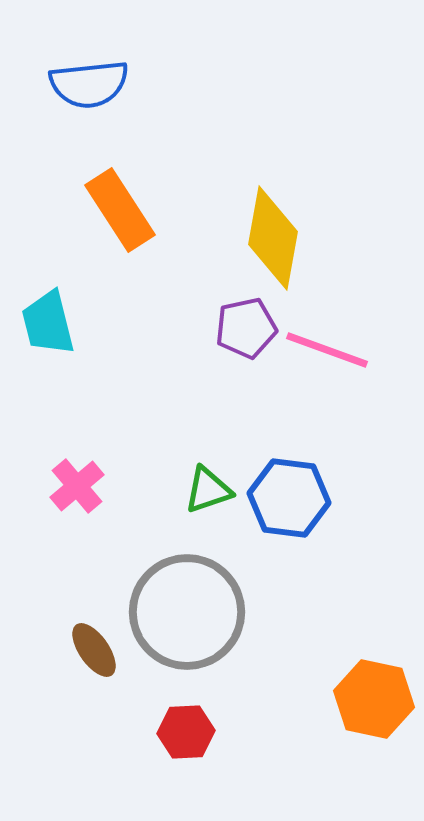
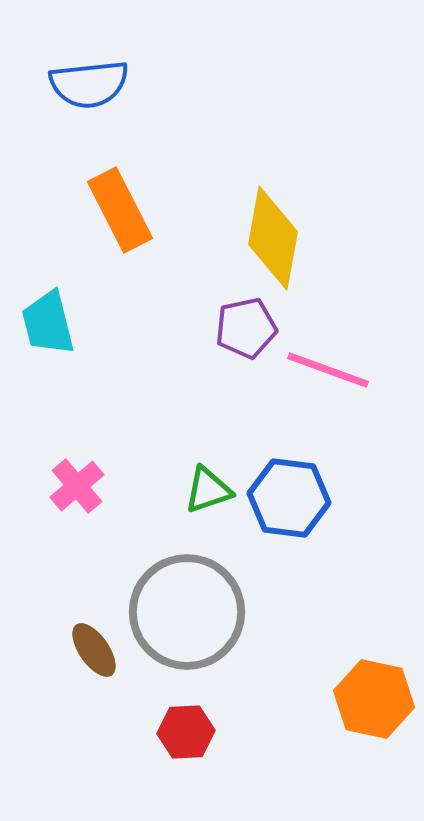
orange rectangle: rotated 6 degrees clockwise
pink line: moved 1 px right, 20 px down
